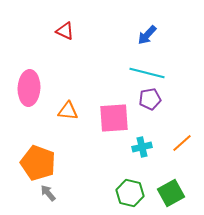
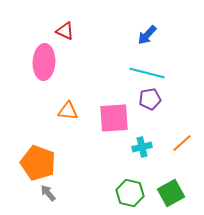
pink ellipse: moved 15 px right, 26 px up
